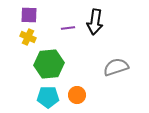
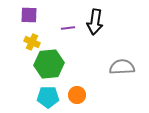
yellow cross: moved 4 px right, 5 px down
gray semicircle: moved 6 px right; rotated 15 degrees clockwise
